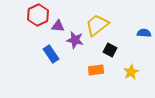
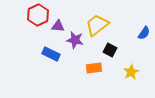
blue semicircle: rotated 120 degrees clockwise
blue rectangle: rotated 30 degrees counterclockwise
orange rectangle: moved 2 px left, 2 px up
